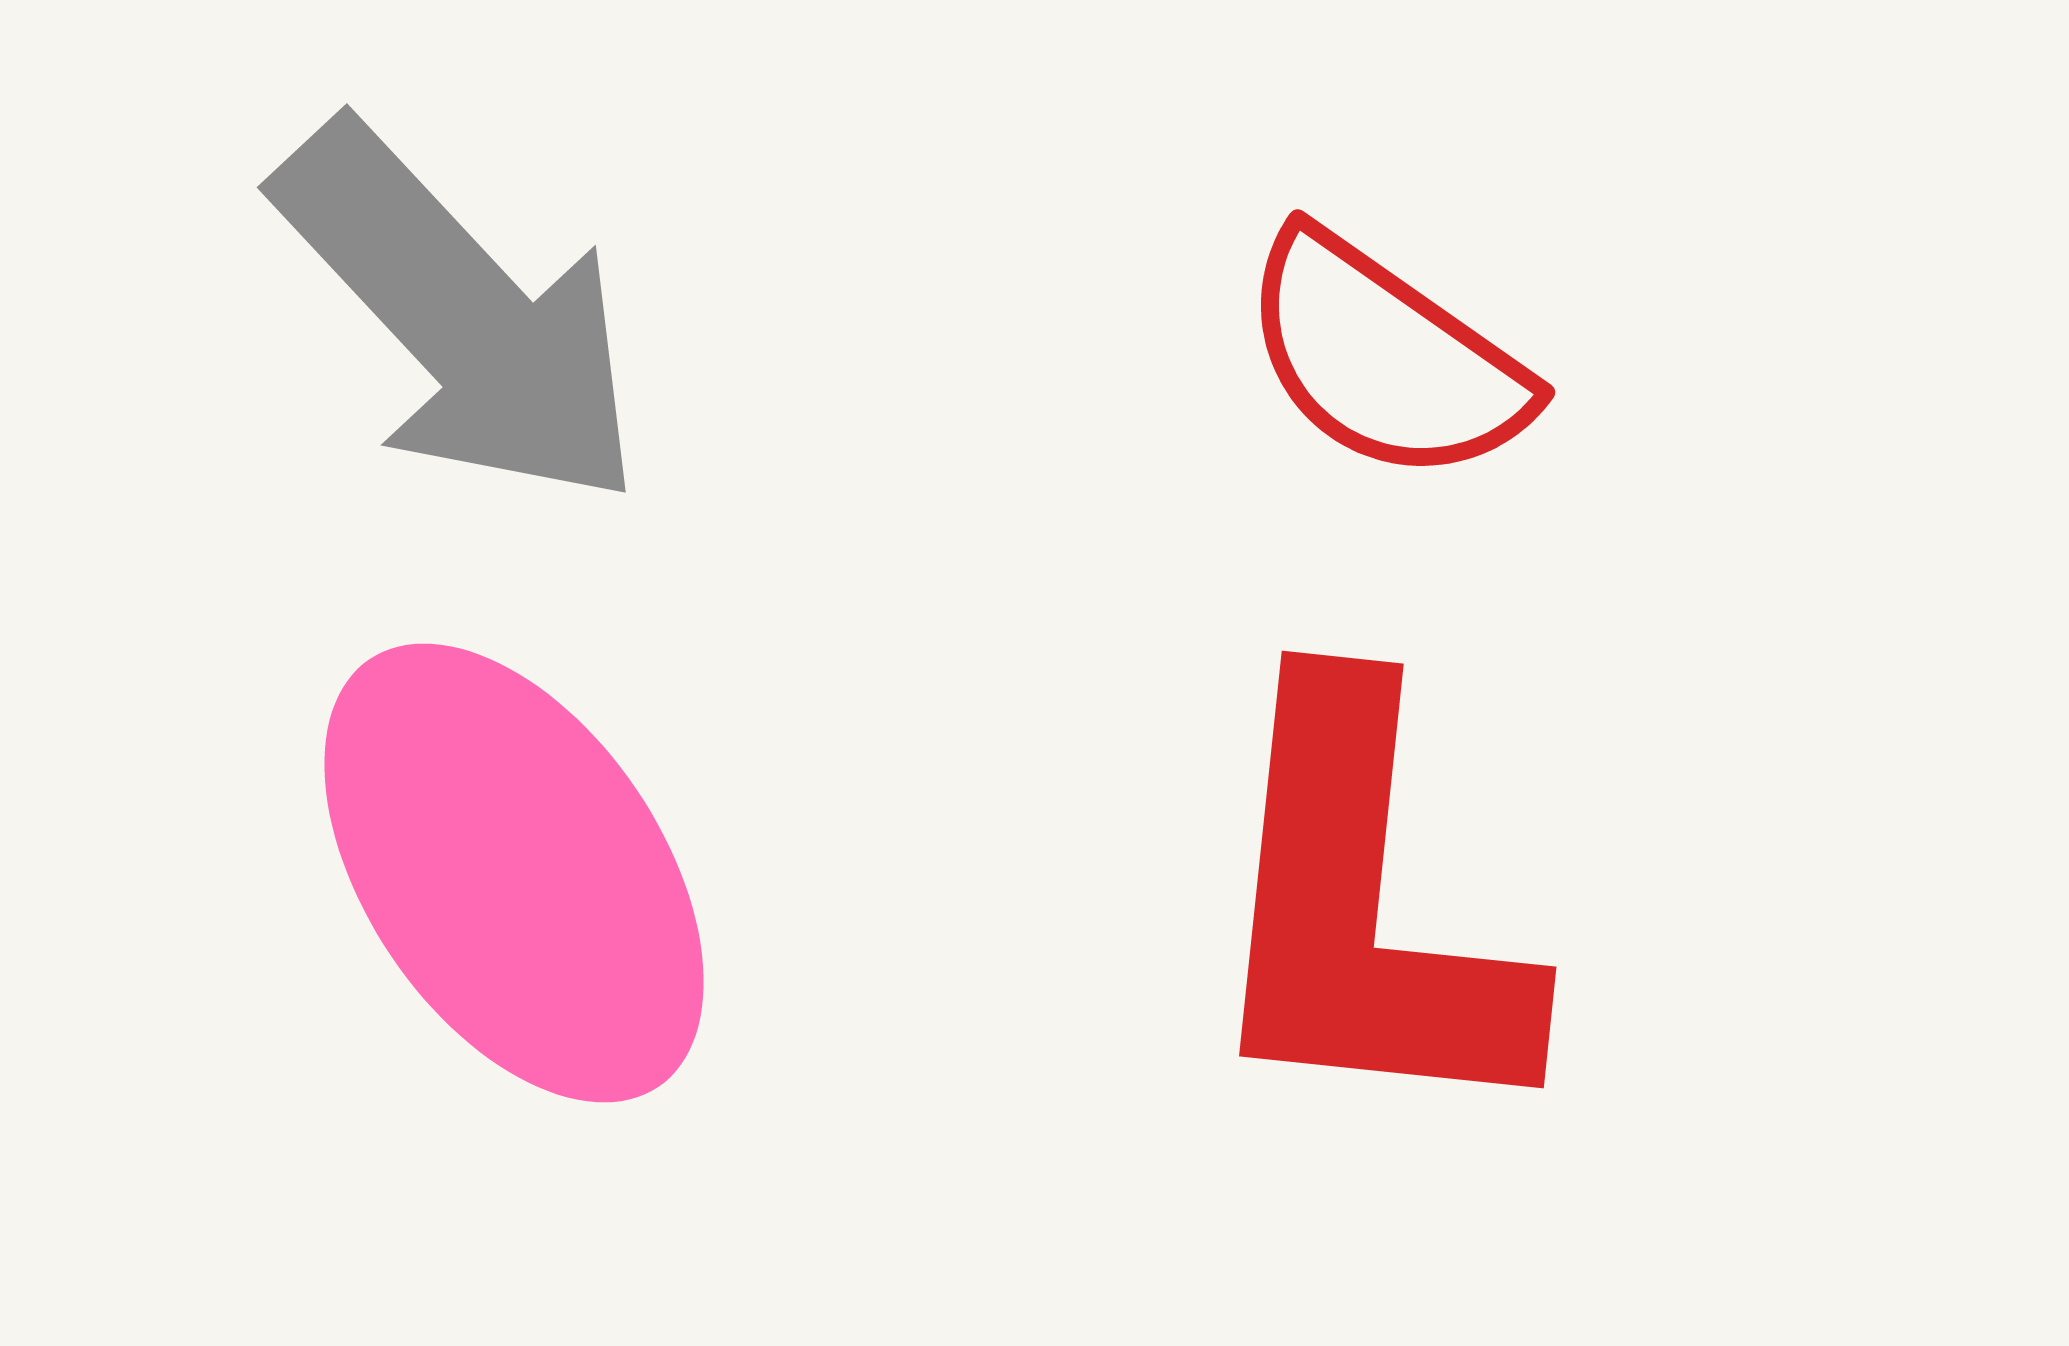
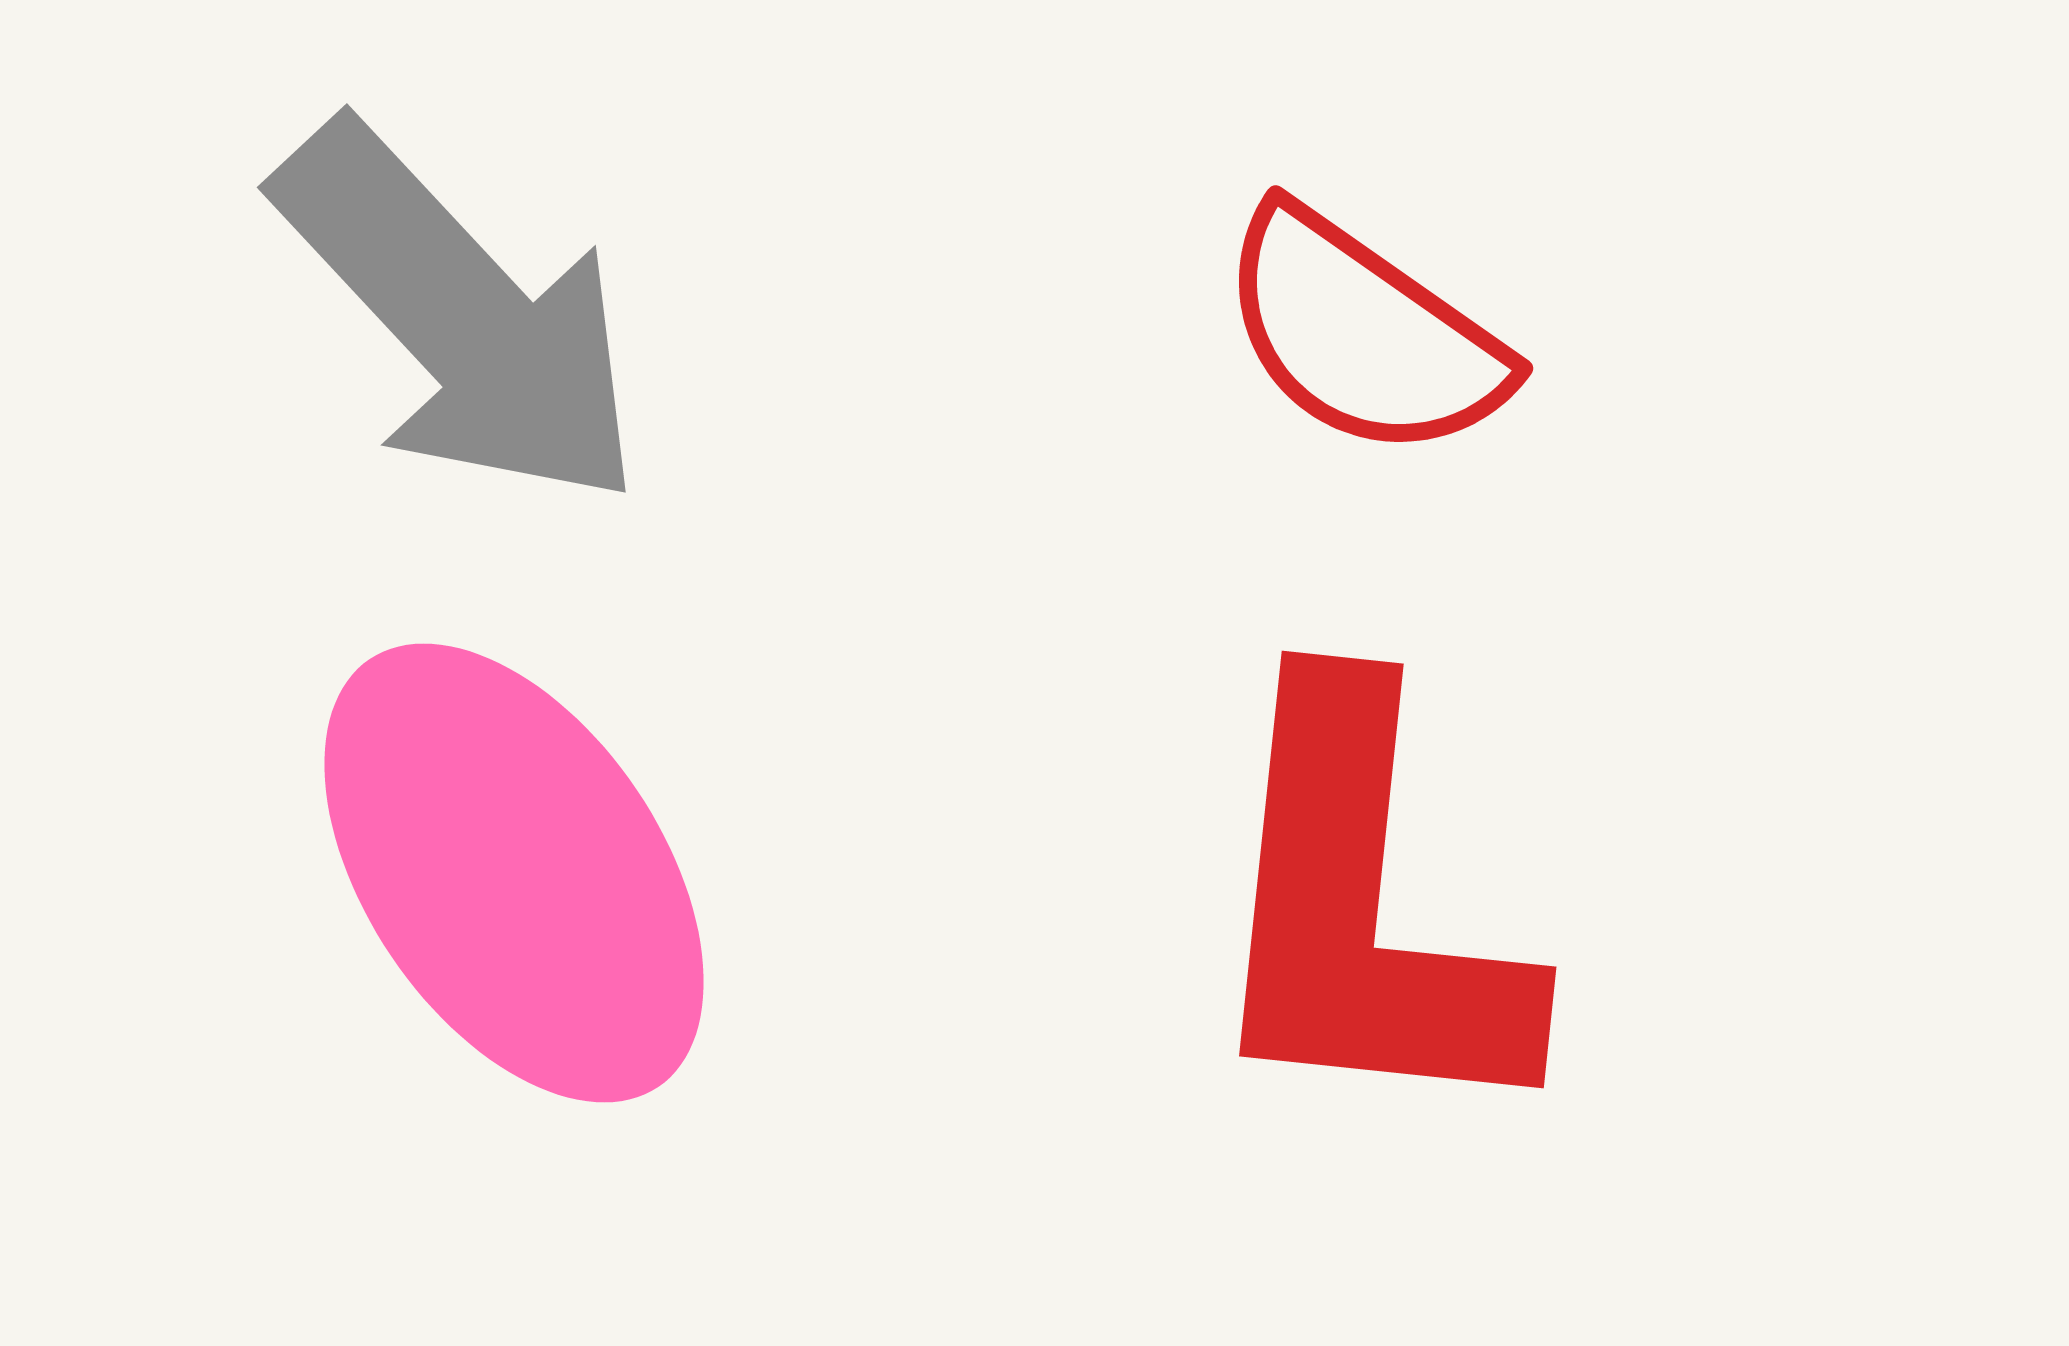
red semicircle: moved 22 px left, 24 px up
